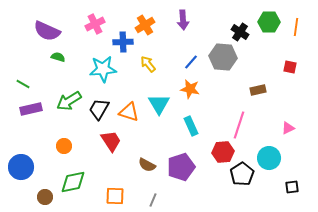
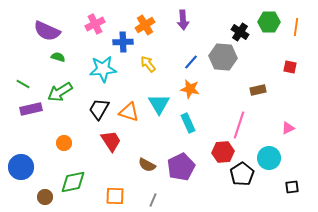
green arrow: moved 9 px left, 9 px up
cyan rectangle: moved 3 px left, 3 px up
orange circle: moved 3 px up
purple pentagon: rotated 8 degrees counterclockwise
